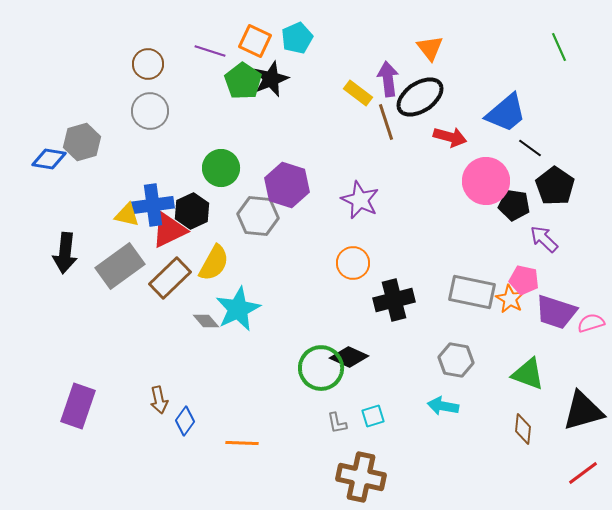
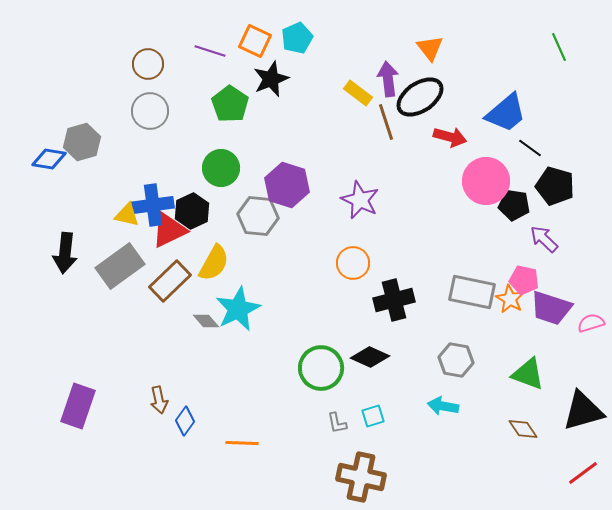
green pentagon at (243, 81): moved 13 px left, 23 px down
black pentagon at (555, 186): rotated 18 degrees counterclockwise
brown rectangle at (170, 278): moved 3 px down
purple trapezoid at (556, 312): moved 5 px left, 4 px up
black diamond at (349, 357): moved 21 px right
brown diamond at (523, 429): rotated 40 degrees counterclockwise
